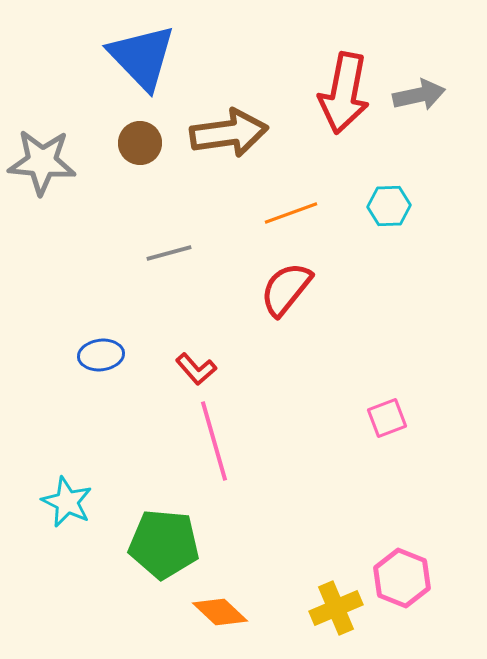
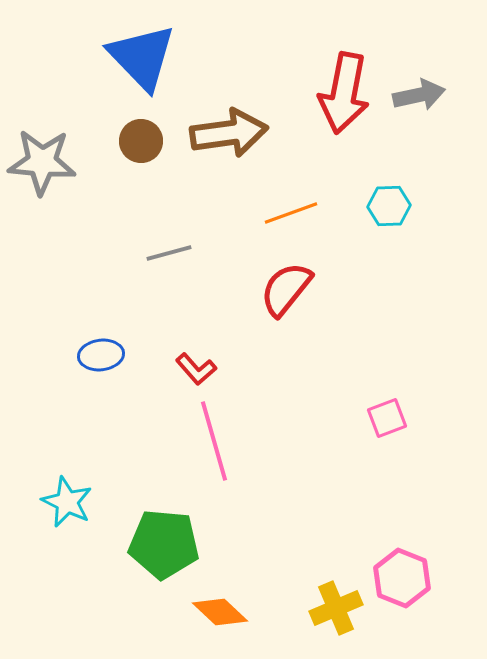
brown circle: moved 1 px right, 2 px up
